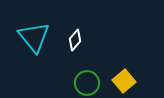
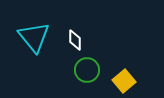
white diamond: rotated 40 degrees counterclockwise
green circle: moved 13 px up
